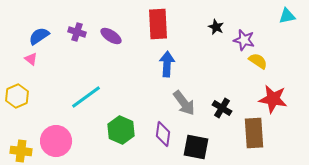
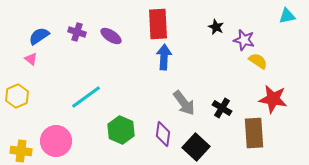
blue arrow: moved 3 px left, 7 px up
black square: rotated 32 degrees clockwise
